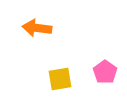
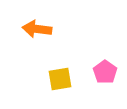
orange arrow: moved 1 px down
